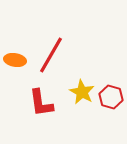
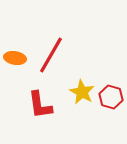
orange ellipse: moved 2 px up
red L-shape: moved 1 px left, 2 px down
